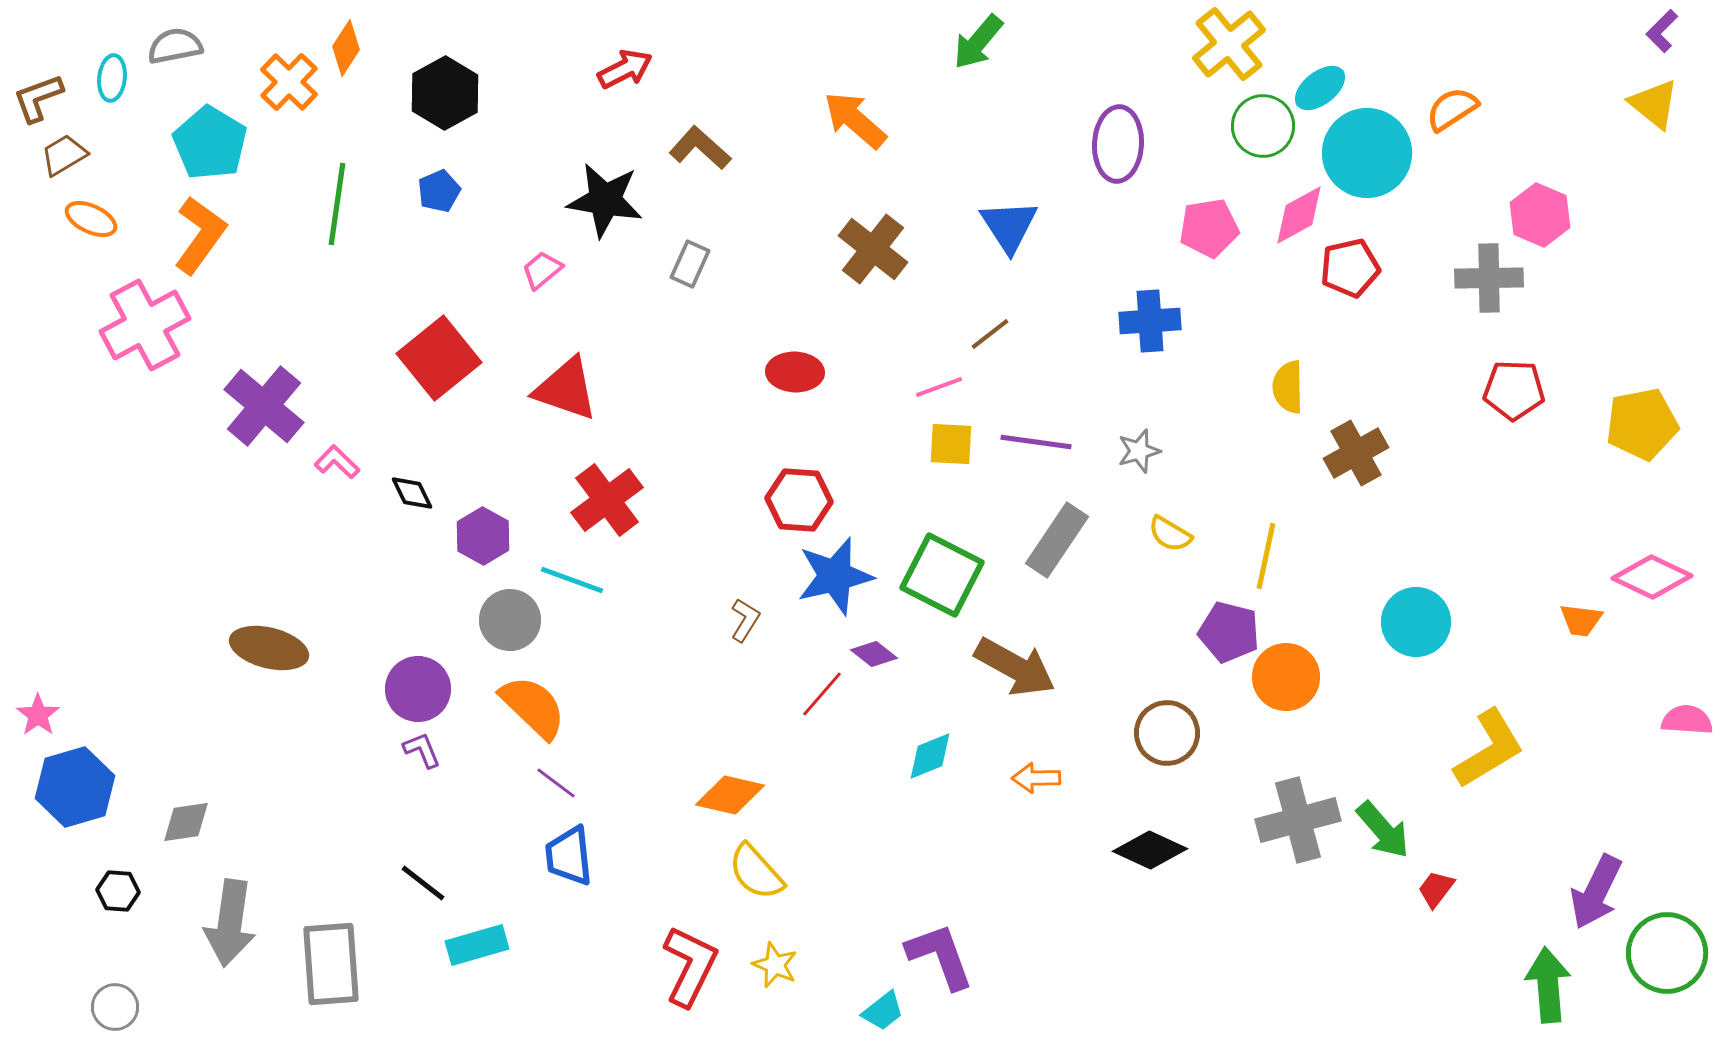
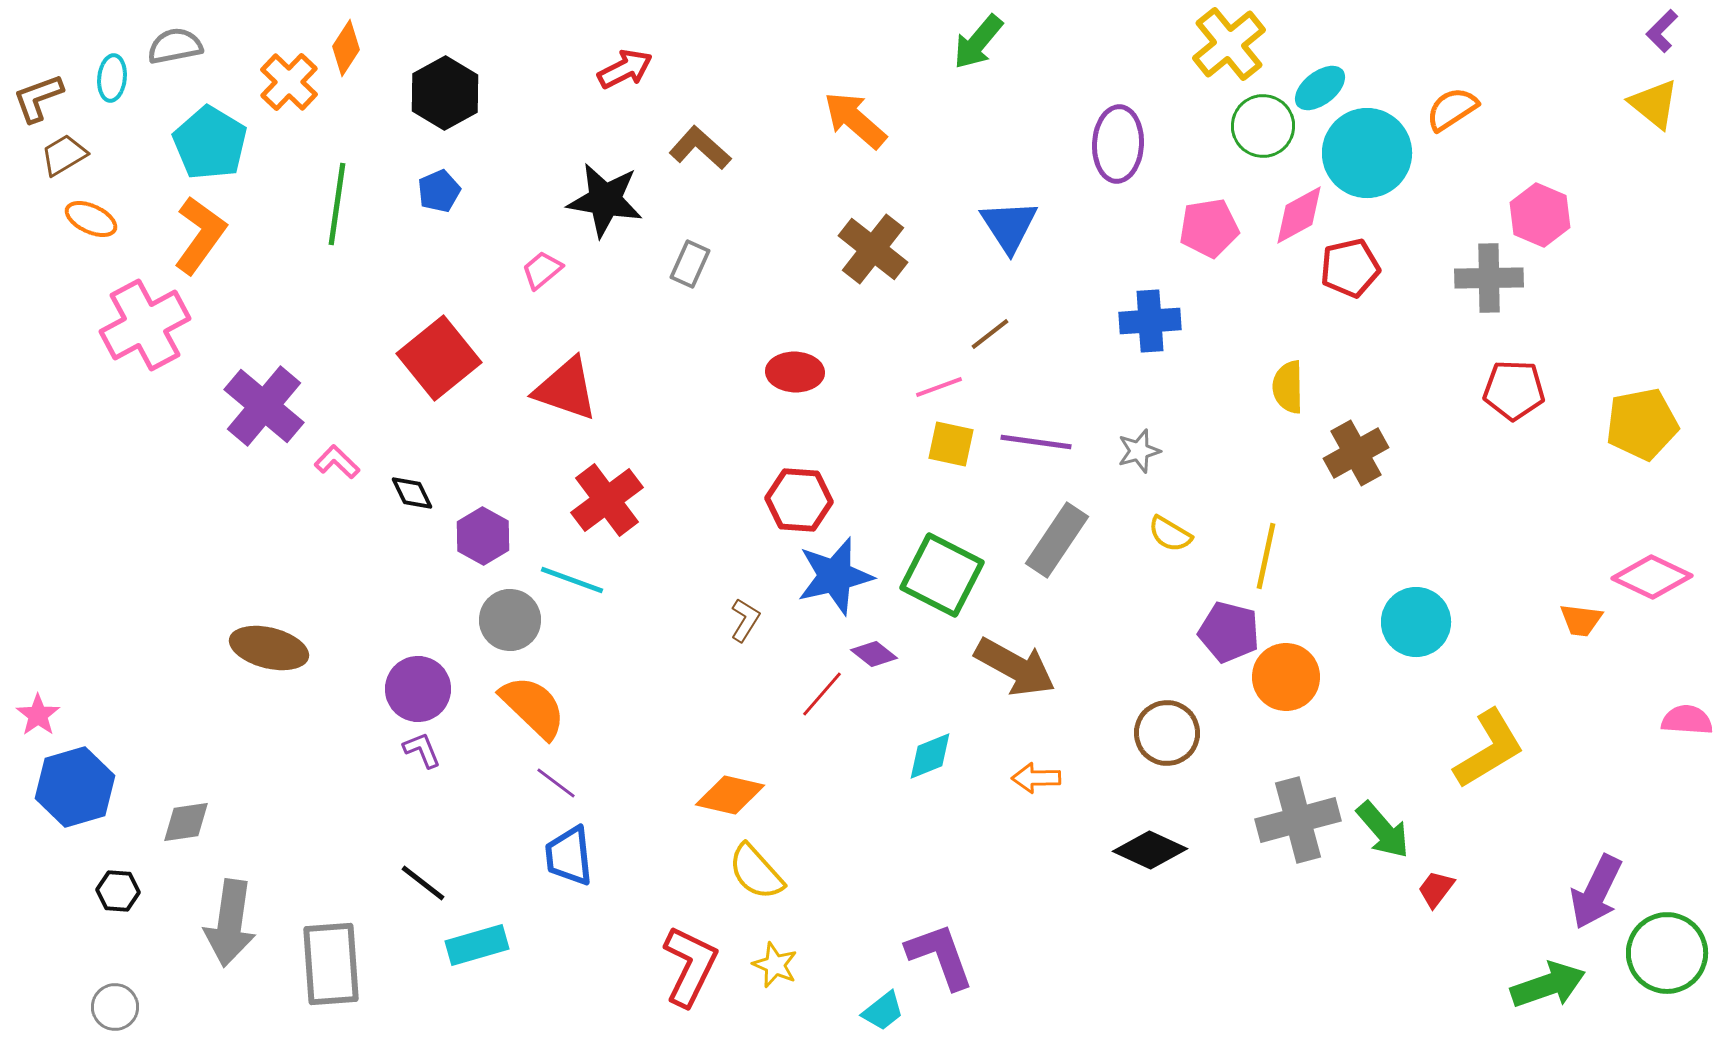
yellow square at (951, 444): rotated 9 degrees clockwise
green arrow at (1548, 985): rotated 76 degrees clockwise
